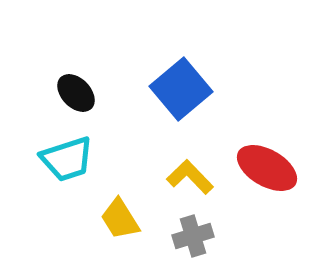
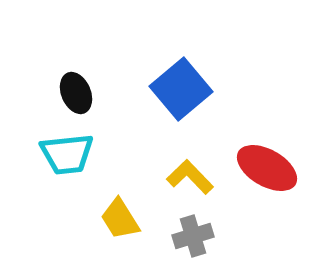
black ellipse: rotated 21 degrees clockwise
cyan trapezoid: moved 5 px up; rotated 12 degrees clockwise
